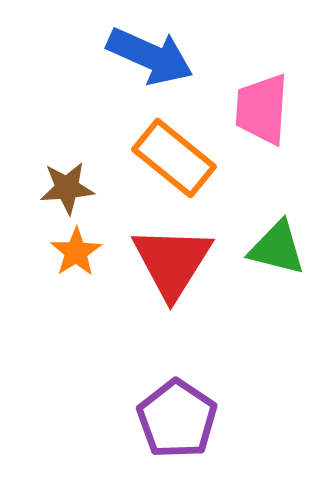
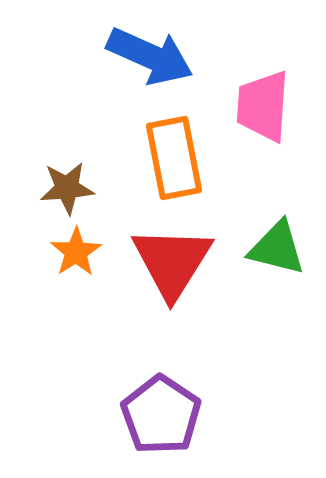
pink trapezoid: moved 1 px right, 3 px up
orange rectangle: rotated 40 degrees clockwise
purple pentagon: moved 16 px left, 4 px up
